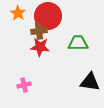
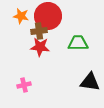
orange star: moved 3 px right, 3 px down; rotated 21 degrees counterclockwise
